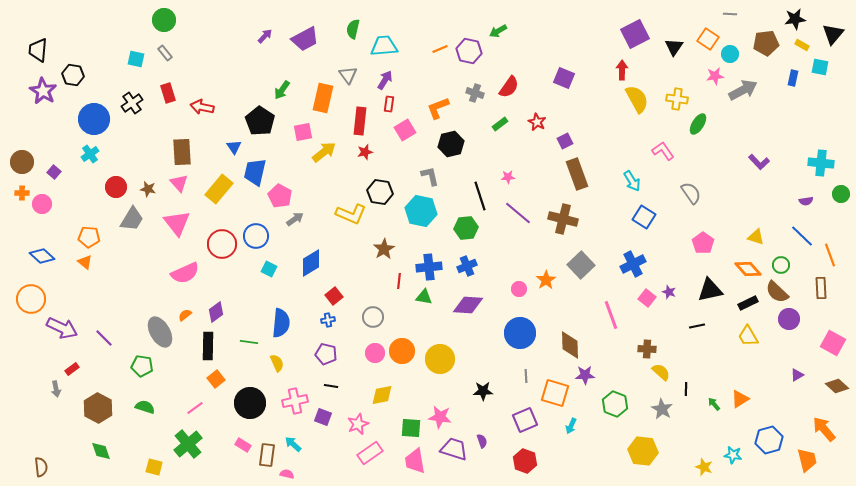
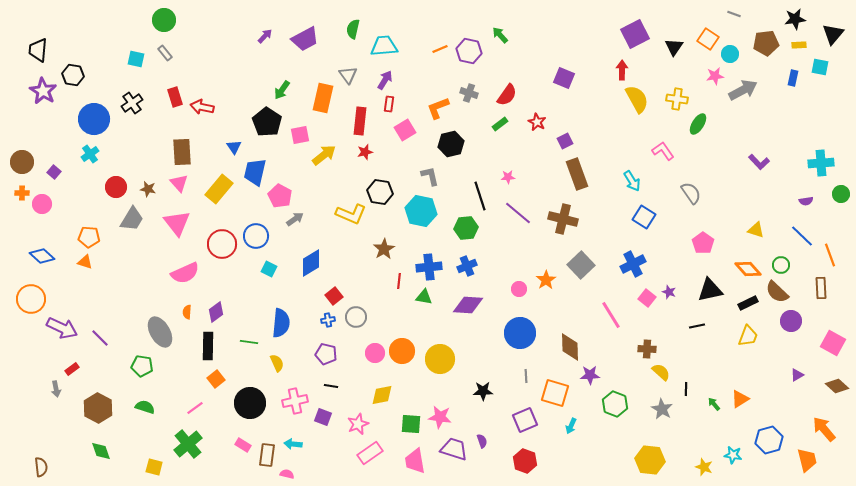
gray line at (730, 14): moved 4 px right; rotated 16 degrees clockwise
green arrow at (498, 31): moved 2 px right, 4 px down; rotated 78 degrees clockwise
yellow rectangle at (802, 45): moved 3 px left; rotated 32 degrees counterclockwise
red semicircle at (509, 87): moved 2 px left, 8 px down
red rectangle at (168, 93): moved 7 px right, 4 px down
gray cross at (475, 93): moved 6 px left
black pentagon at (260, 121): moved 7 px right, 1 px down
pink square at (303, 132): moved 3 px left, 3 px down
yellow arrow at (324, 152): moved 3 px down
cyan cross at (821, 163): rotated 10 degrees counterclockwise
yellow triangle at (756, 237): moved 7 px up
orange triangle at (85, 262): rotated 21 degrees counterclockwise
orange semicircle at (185, 315): moved 2 px right, 3 px up; rotated 48 degrees counterclockwise
pink line at (611, 315): rotated 12 degrees counterclockwise
gray circle at (373, 317): moved 17 px left
purple circle at (789, 319): moved 2 px right, 2 px down
yellow trapezoid at (748, 336): rotated 130 degrees counterclockwise
purple line at (104, 338): moved 4 px left
brown diamond at (570, 345): moved 2 px down
purple star at (585, 375): moved 5 px right
green square at (411, 428): moved 4 px up
cyan arrow at (293, 444): rotated 36 degrees counterclockwise
yellow hexagon at (643, 451): moved 7 px right, 9 px down
